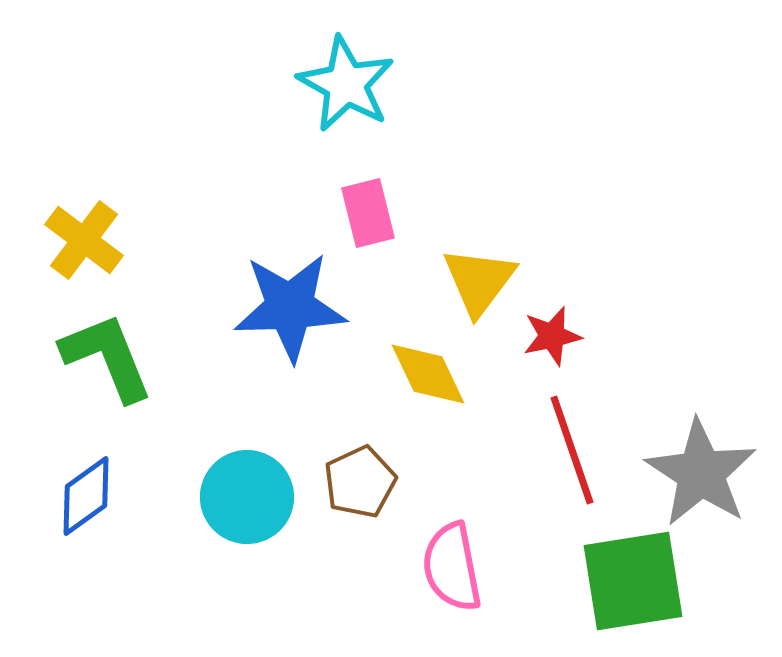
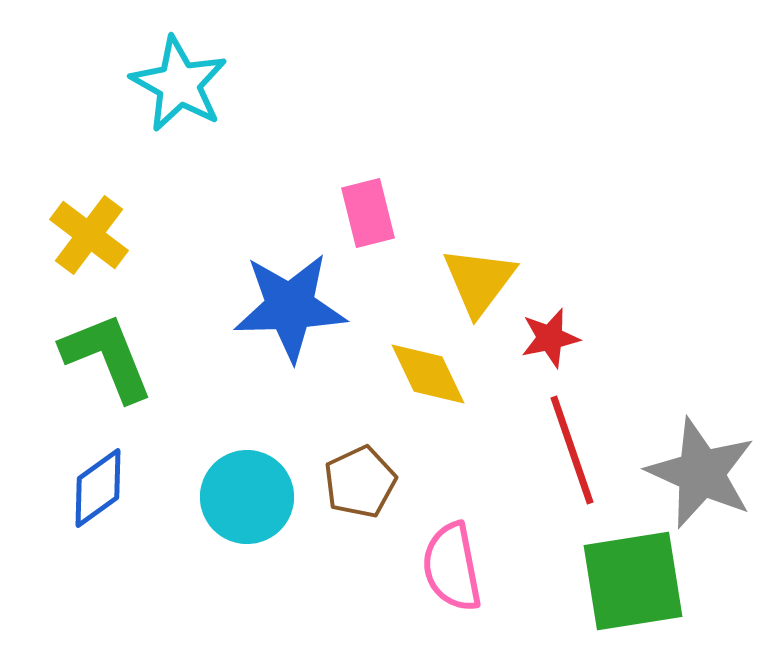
cyan star: moved 167 px left
yellow cross: moved 5 px right, 5 px up
red star: moved 2 px left, 2 px down
gray star: rotated 9 degrees counterclockwise
blue diamond: moved 12 px right, 8 px up
